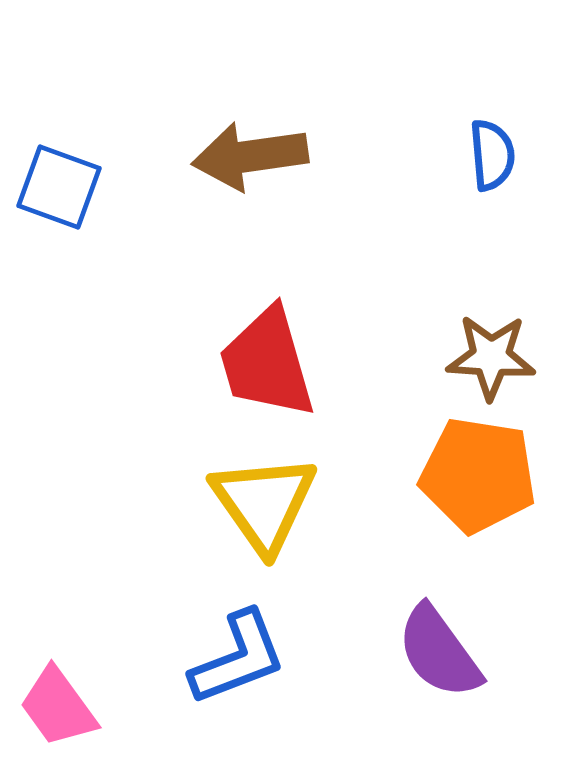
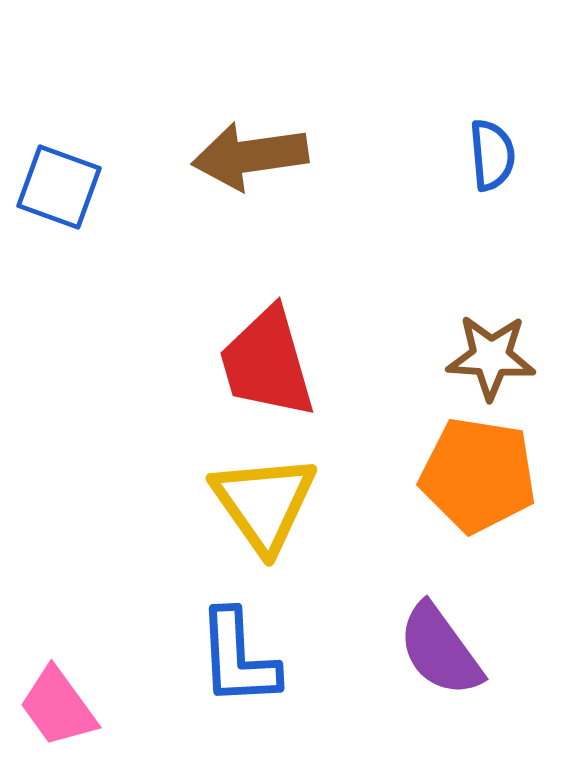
purple semicircle: moved 1 px right, 2 px up
blue L-shape: rotated 108 degrees clockwise
